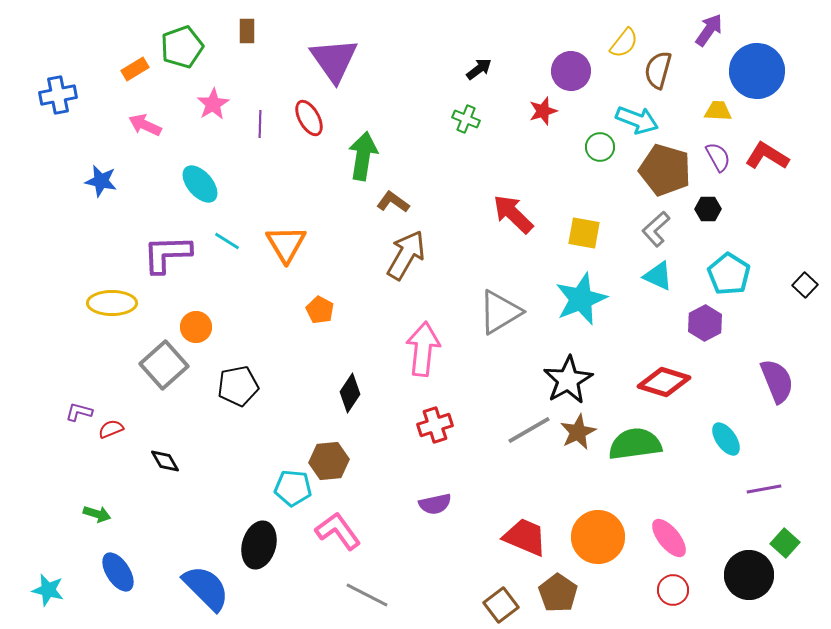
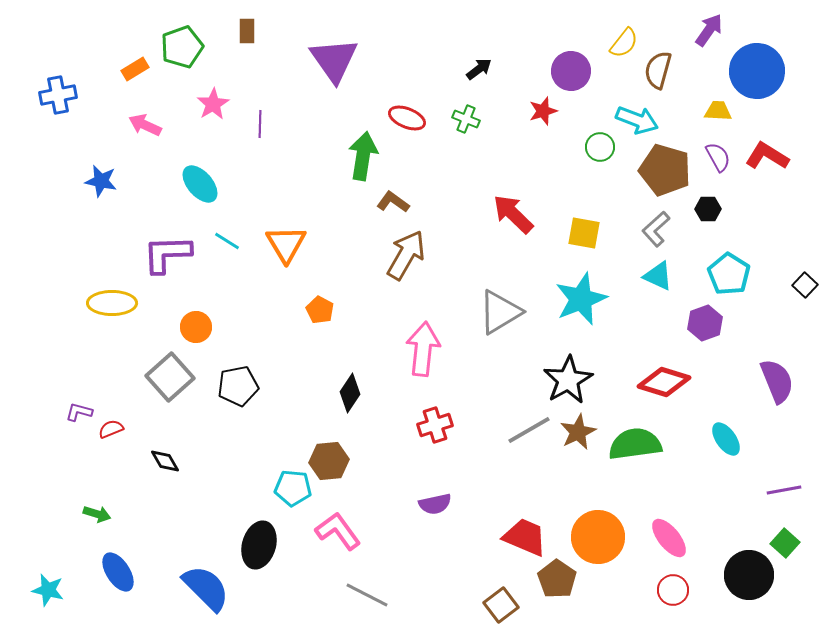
red ellipse at (309, 118): moved 98 px right; rotated 39 degrees counterclockwise
purple hexagon at (705, 323): rotated 8 degrees clockwise
gray square at (164, 365): moved 6 px right, 12 px down
purple line at (764, 489): moved 20 px right, 1 px down
brown pentagon at (558, 593): moved 1 px left, 14 px up
